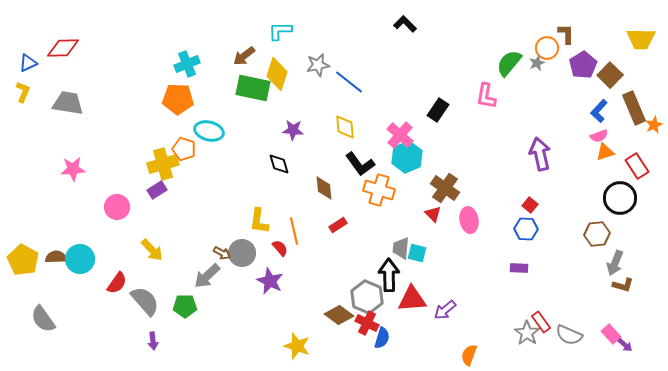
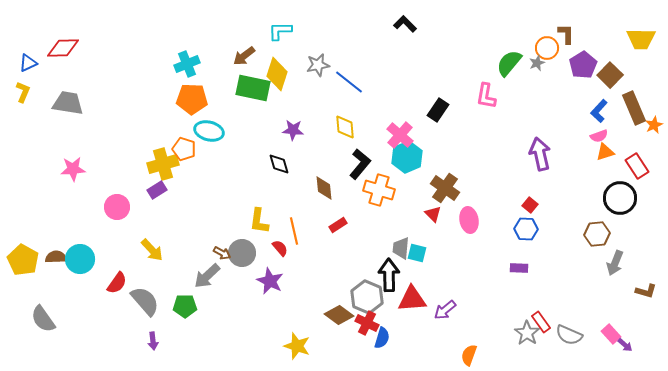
orange pentagon at (178, 99): moved 14 px right
black L-shape at (360, 164): rotated 104 degrees counterclockwise
brown L-shape at (623, 285): moved 23 px right, 6 px down
